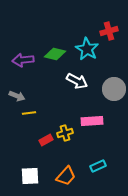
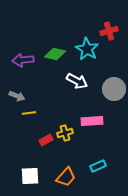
orange trapezoid: moved 1 px down
